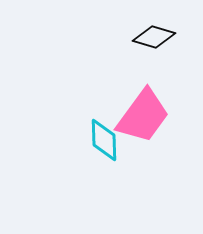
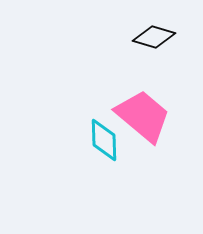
pink trapezoid: rotated 86 degrees counterclockwise
